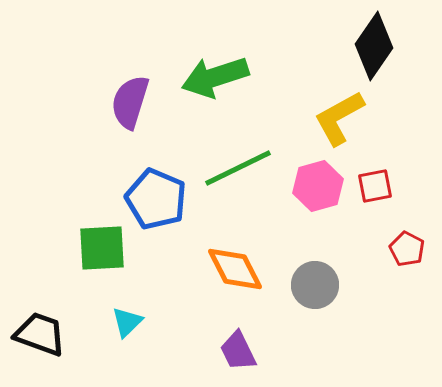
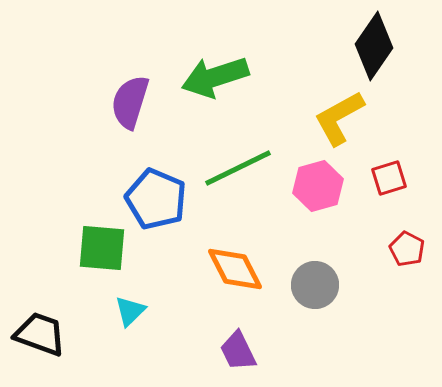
red square: moved 14 px right, 8 px up; rotated 6 degrees counterclockwise
green square: rotated 8 degrees clockwise
cyan triangle: moved 3 px right, 11 px up
